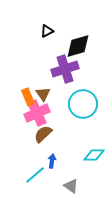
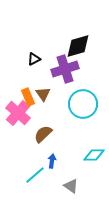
black triangle: moved 13 px left, 28 px down
pink cross: moved 19 px left; rotated 25 degrees counterclockwise
